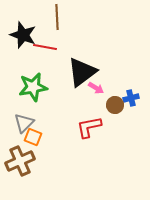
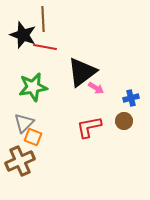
brown line: moved 14 px left, 2 px down
brown circle: moved 9 px right, 16 px down
